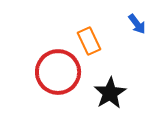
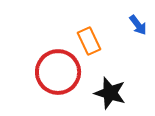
blue arrow: moved 1 px right, 1 px down
black star: rotated 24 degrees counterclockwise
